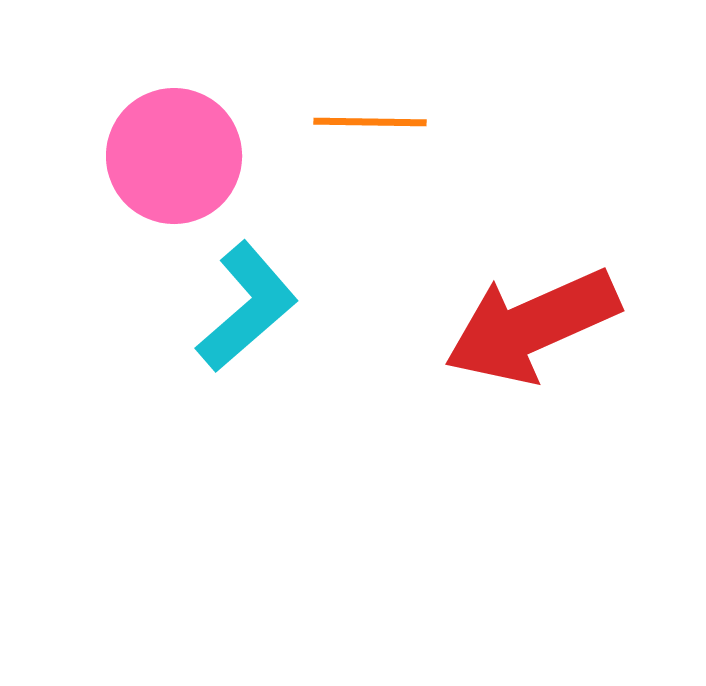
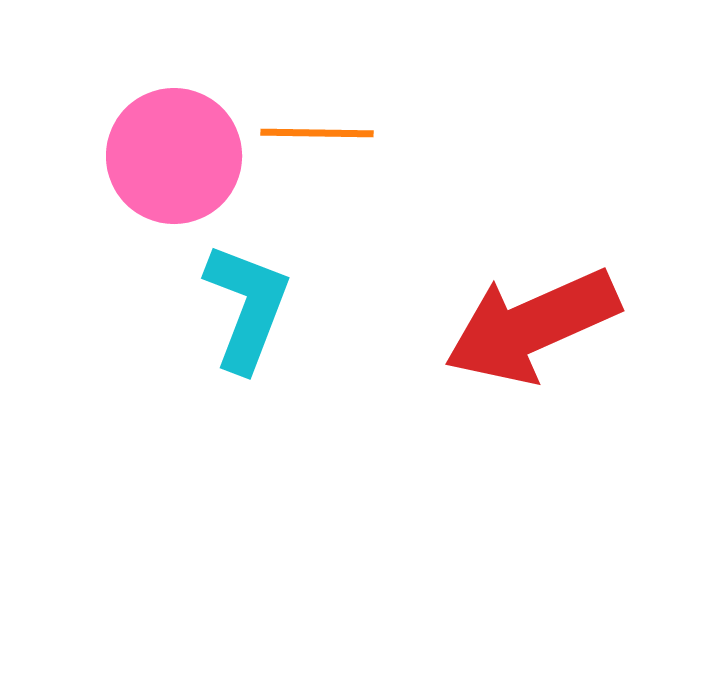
orange line: moved 53 px left, 11 px down
cyan L-shape: rotated 28 degrees counterclockwise
